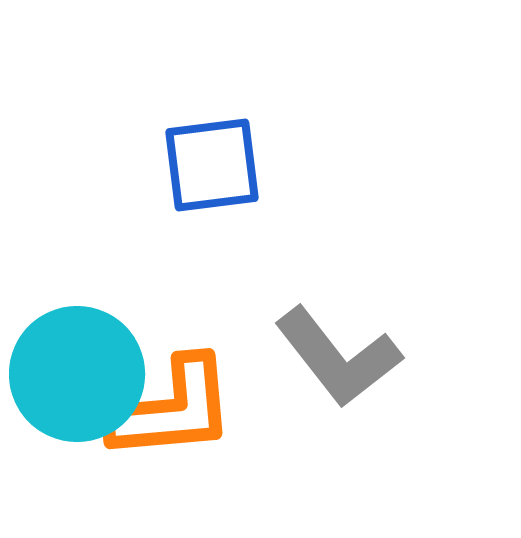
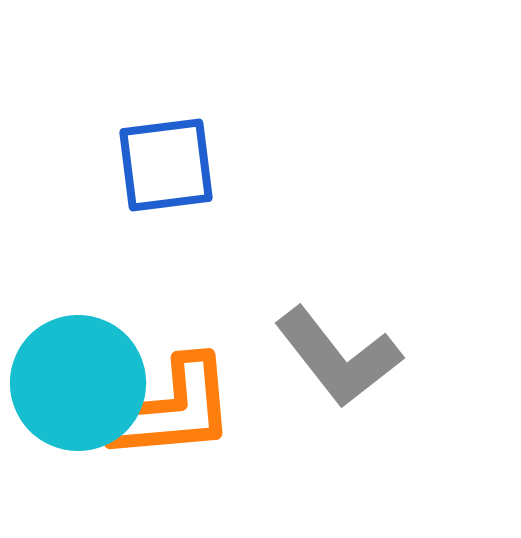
blue square: moved 46 px left
cyan circle: moved 1 px right, 9 px down
